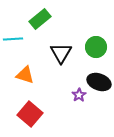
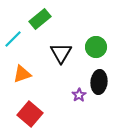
cyan line: rotated 42 degrees counterclockwise
orange triangle: moved 3 px left, 1 px up; rotated 36 degrees counterclockwise
black ellipse: rotated 75 degrees clockwise
